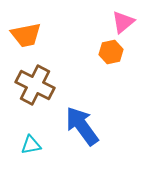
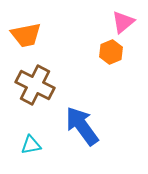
orange hexagon: rotated 10 degrees counterclockwise
